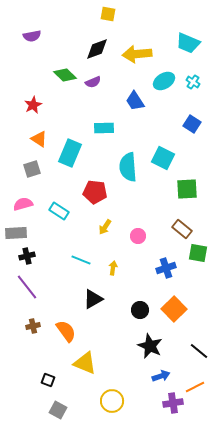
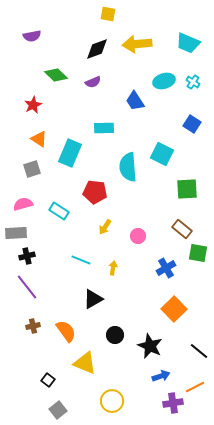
yellow arrow at (137, 54): moved 10 px up
green diamond at (65, 75): moved 9 px left
cyan ellipse at (164, 81): rotated 15 degrees clockwise
cyan square at (163, 158): moved 1 px left, 4 px up
blue cross at (166, 268): rotated 12 degrees counterclockwise
black circle at (140, 310): moved 25 px left, 25 px down
black square at (48, 380): rotated 16 degrees clockwise
gray square at (58, 410): rotated 24 degrees clockwise
